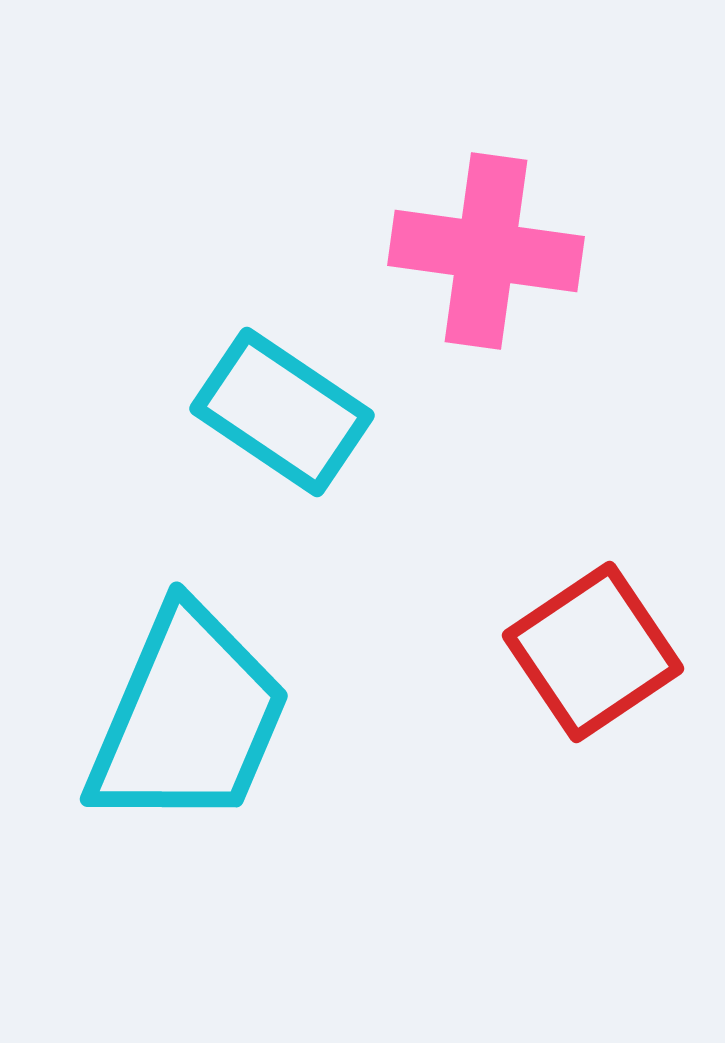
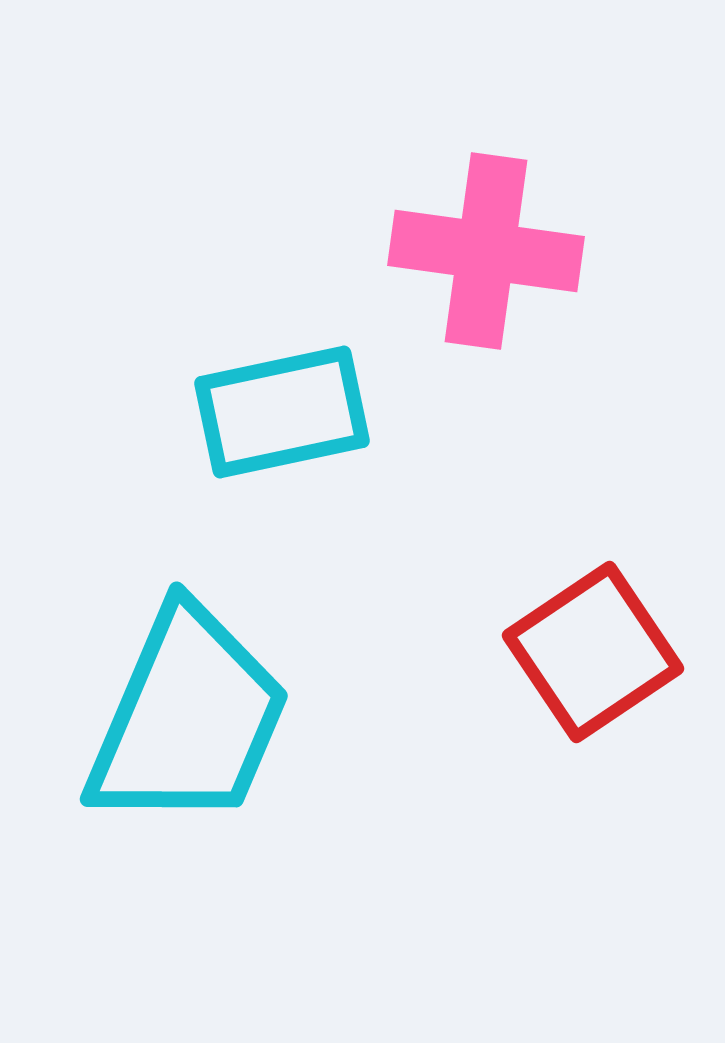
cyan rectangle: rotated 46 degrees counterclockwise
